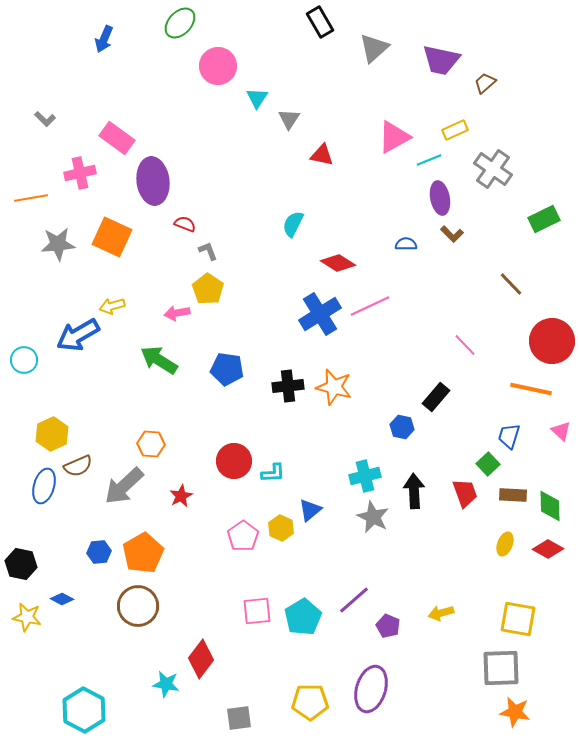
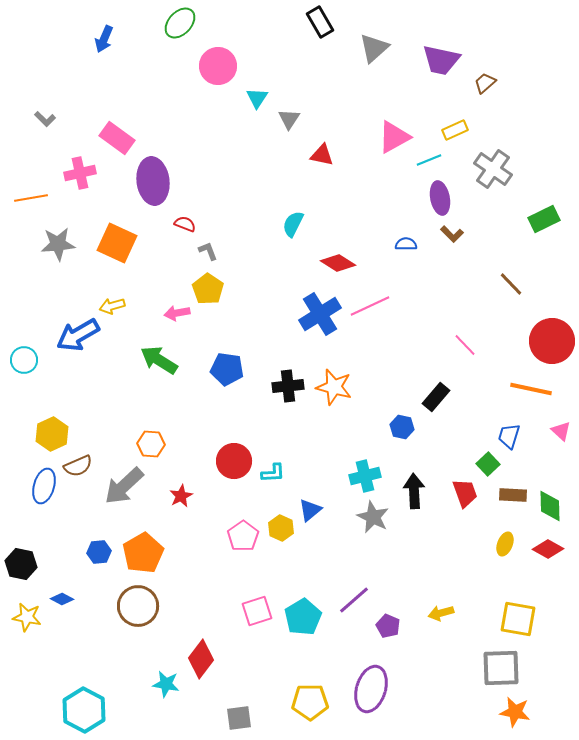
orange square at (112, 237): moved 5 px right, 6 px down
pink square at (257, 611): rotated 12 degrees counterclockwise
